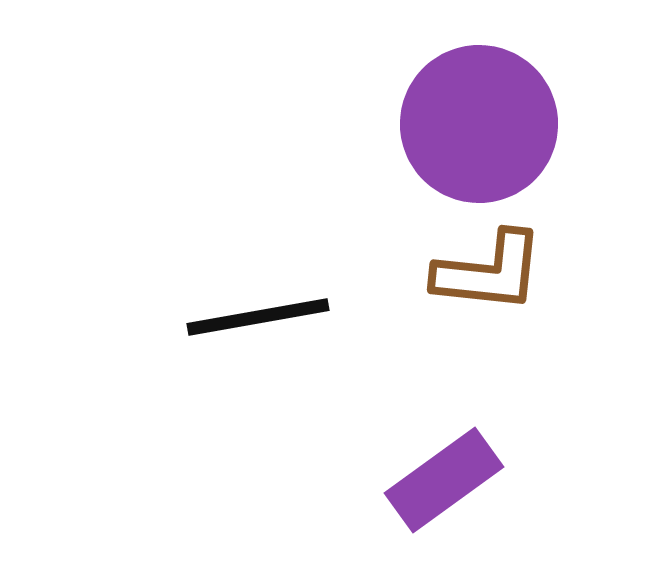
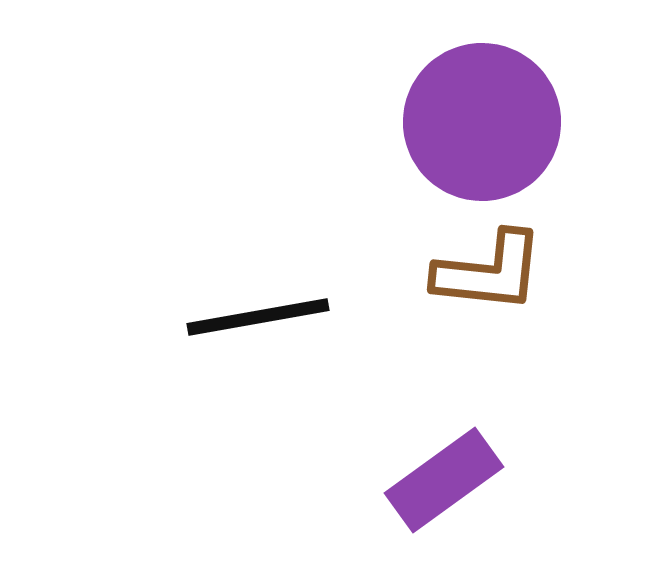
purple circle: moved 3 px right, 2 px up
